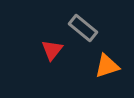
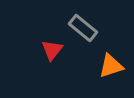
orange triangle: moved 4 px right
